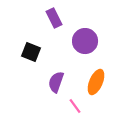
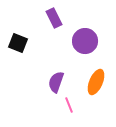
black square: moved 13 px left, 9 px up
pink line: moved 6 px left, 1 px up; rotated 14 degrees clockwise
